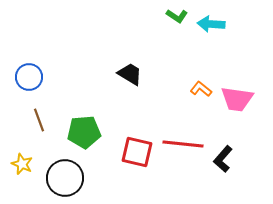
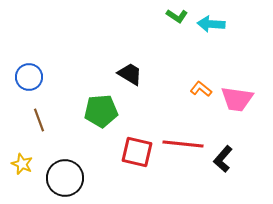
green pentagon: moved 17 px right, 21 px up
